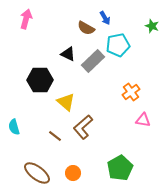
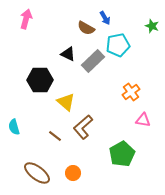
green pentagon: moved 2 px right, 14 px up
